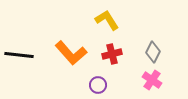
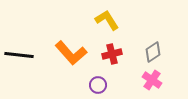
gray diamond: rotated 30 degrees clockwise
